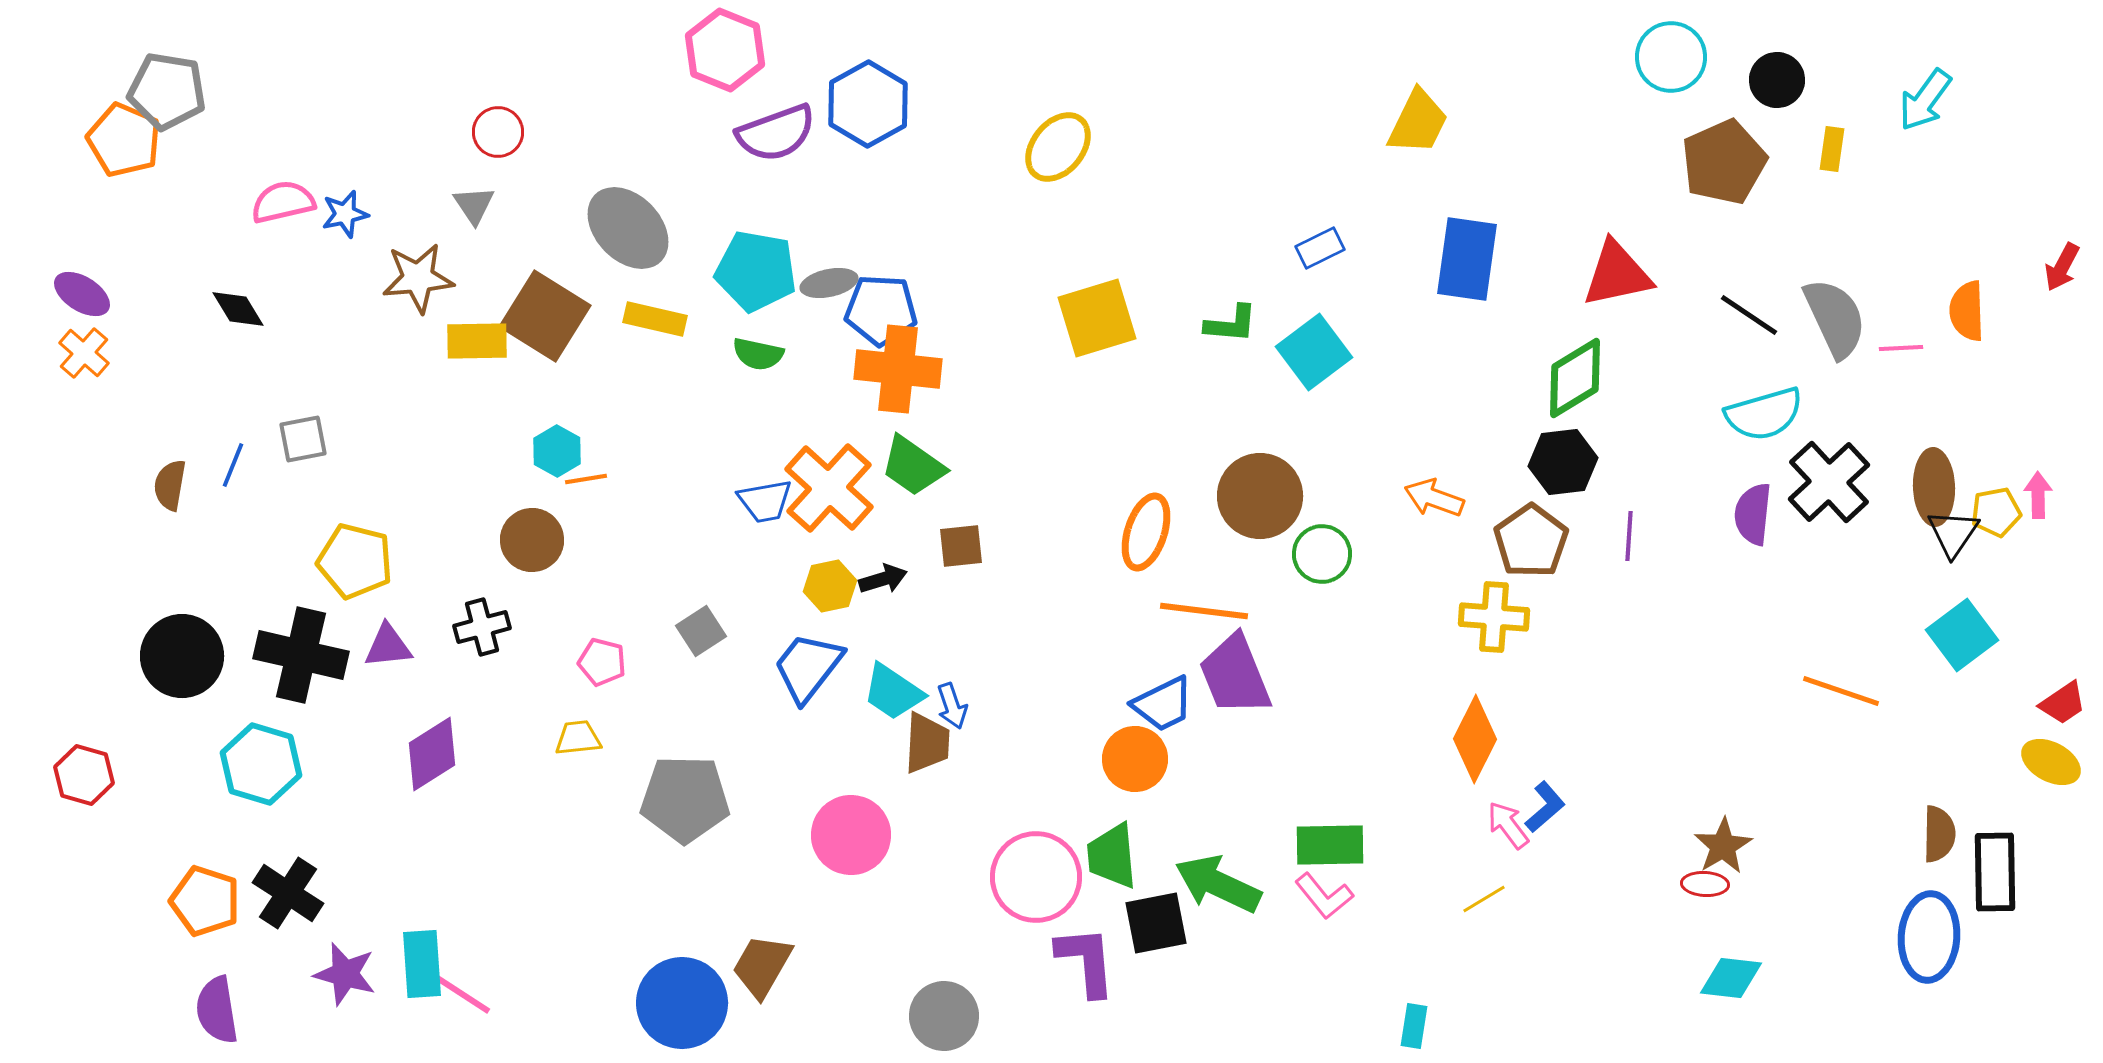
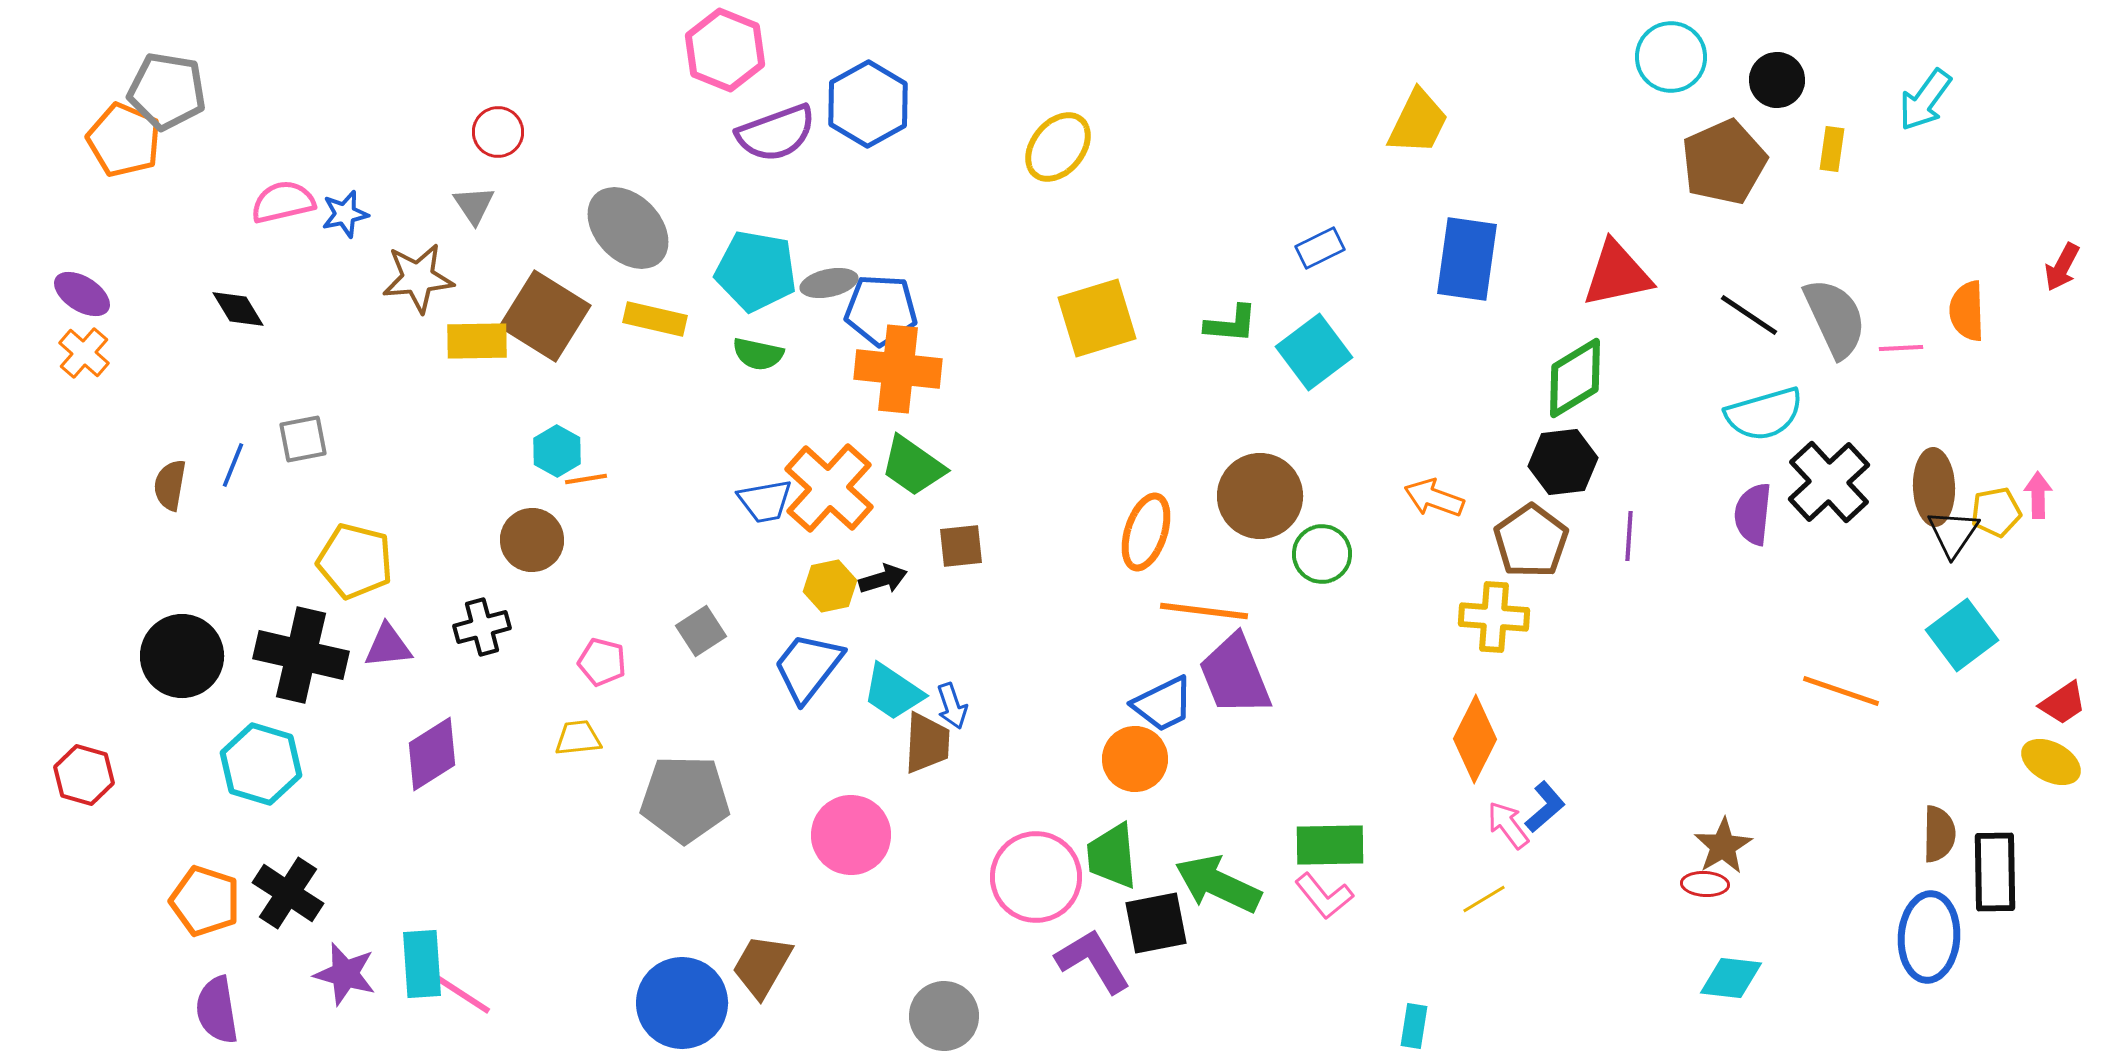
purple L-shape at (1086, 961): moved 7 px right; rotated 26 degrees counterclockwise
